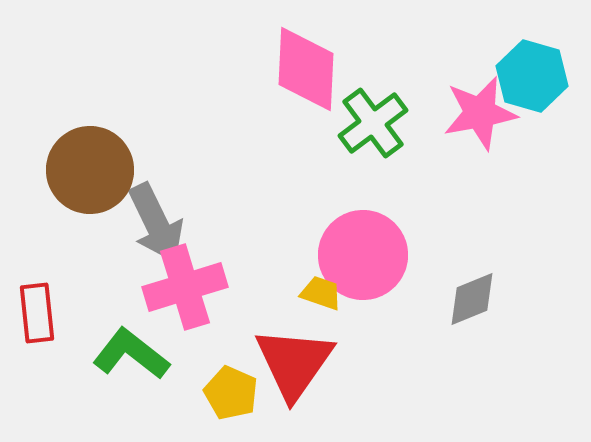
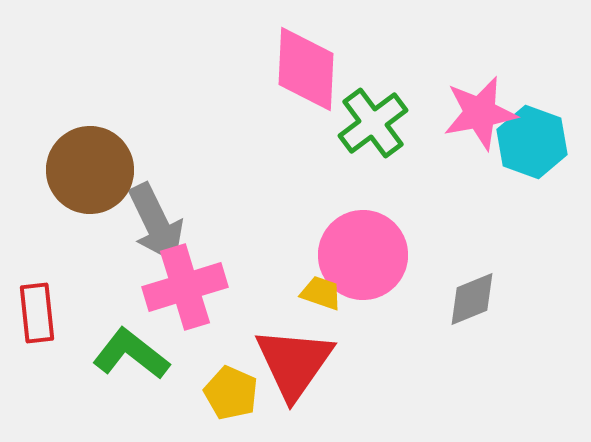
cyan hexagon: moved 66 px down; rotated 4 degrees clockwise
